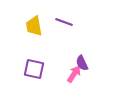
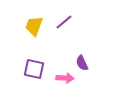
purple line: rotated 60 degrees counterclockwise
yellow trapezoid: rotated 30 degrees clockwise
pink arrow: moved 9 px left, 4 px down; rotated 60 degrees clockwise
